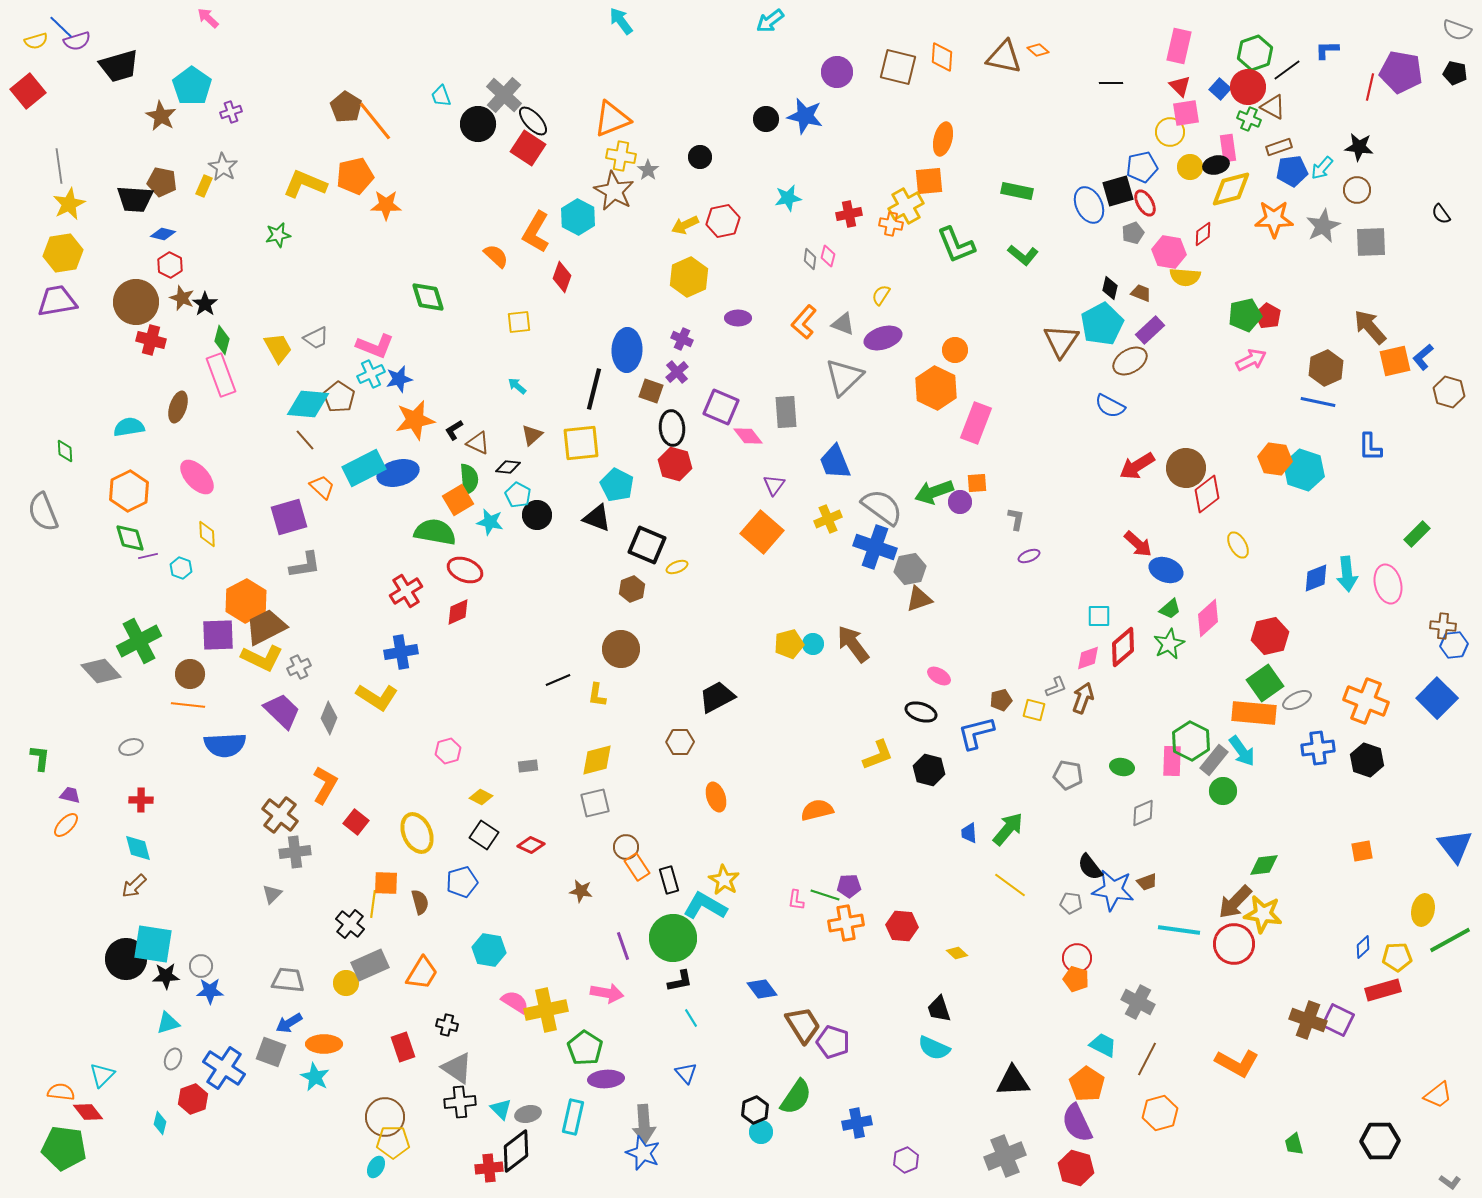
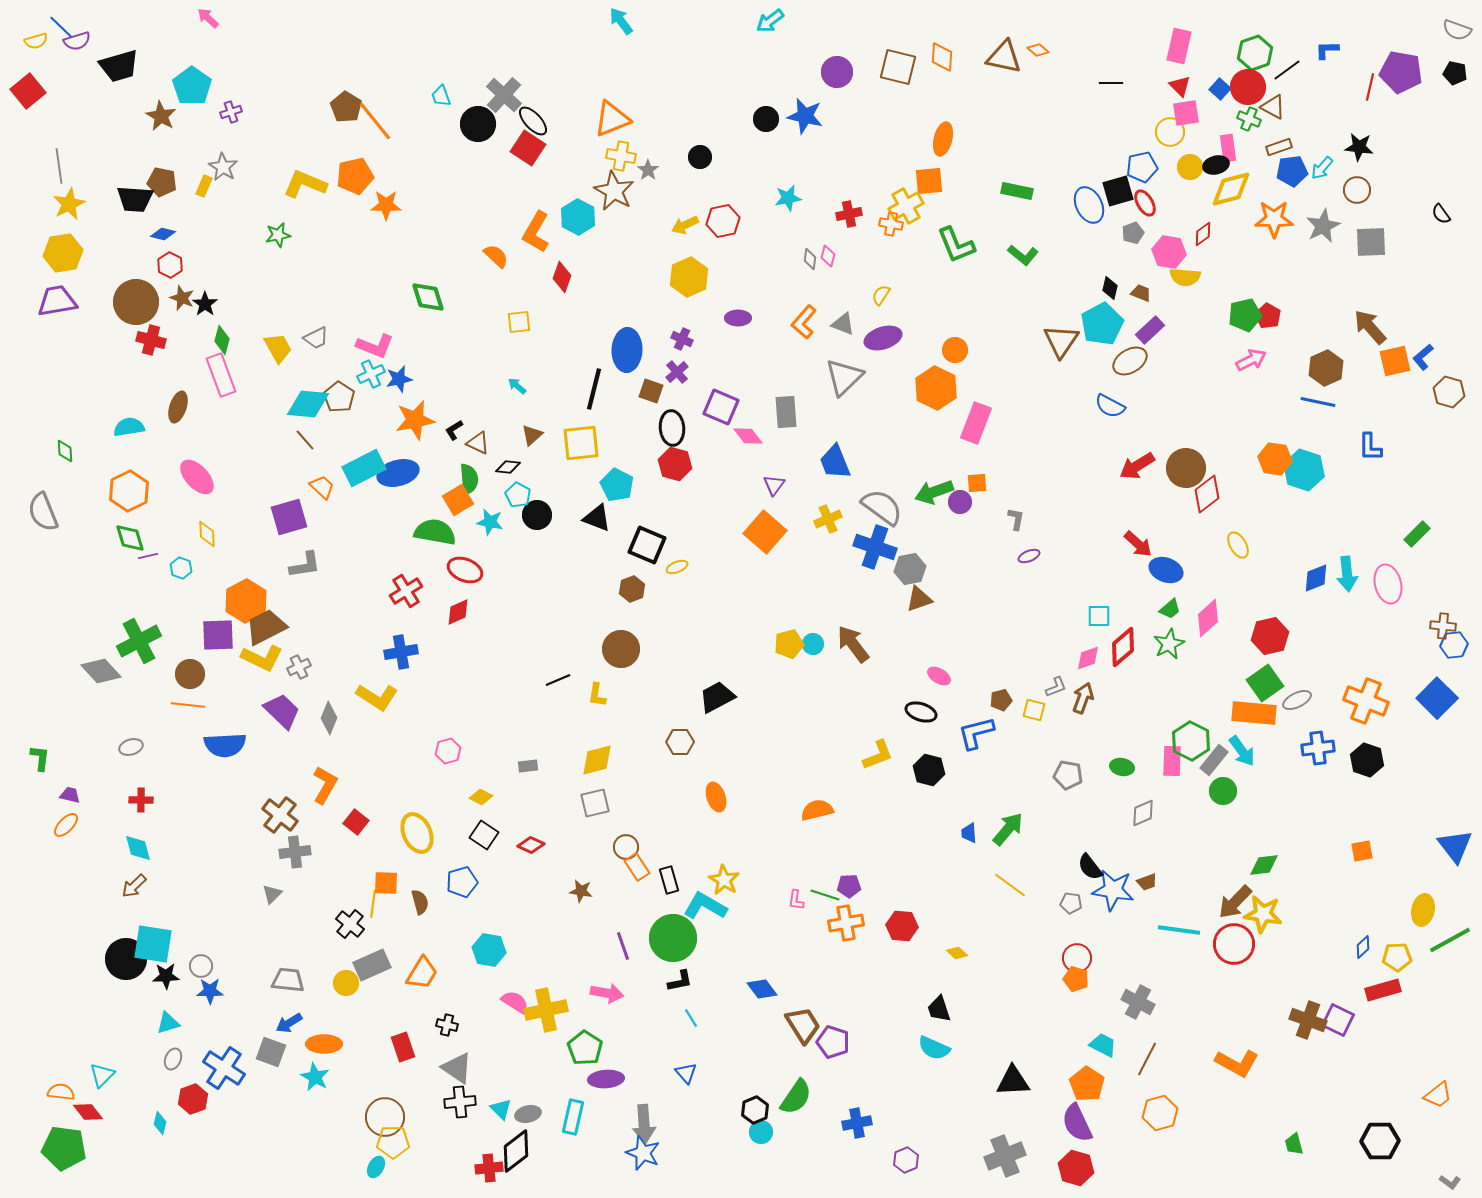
orange square at (762, 532): moved 3 px right
gray rectangle at (370, 965): moved 2 px right
